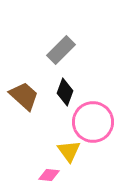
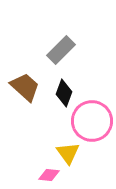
black diamond: moved 1 px left, 1 px down
brown trapezoid: moved 1 px right, 9 px up
pink circle: moved 1 px left, 1 px up
yellow triangle: moved 1 px left, 2 px down
